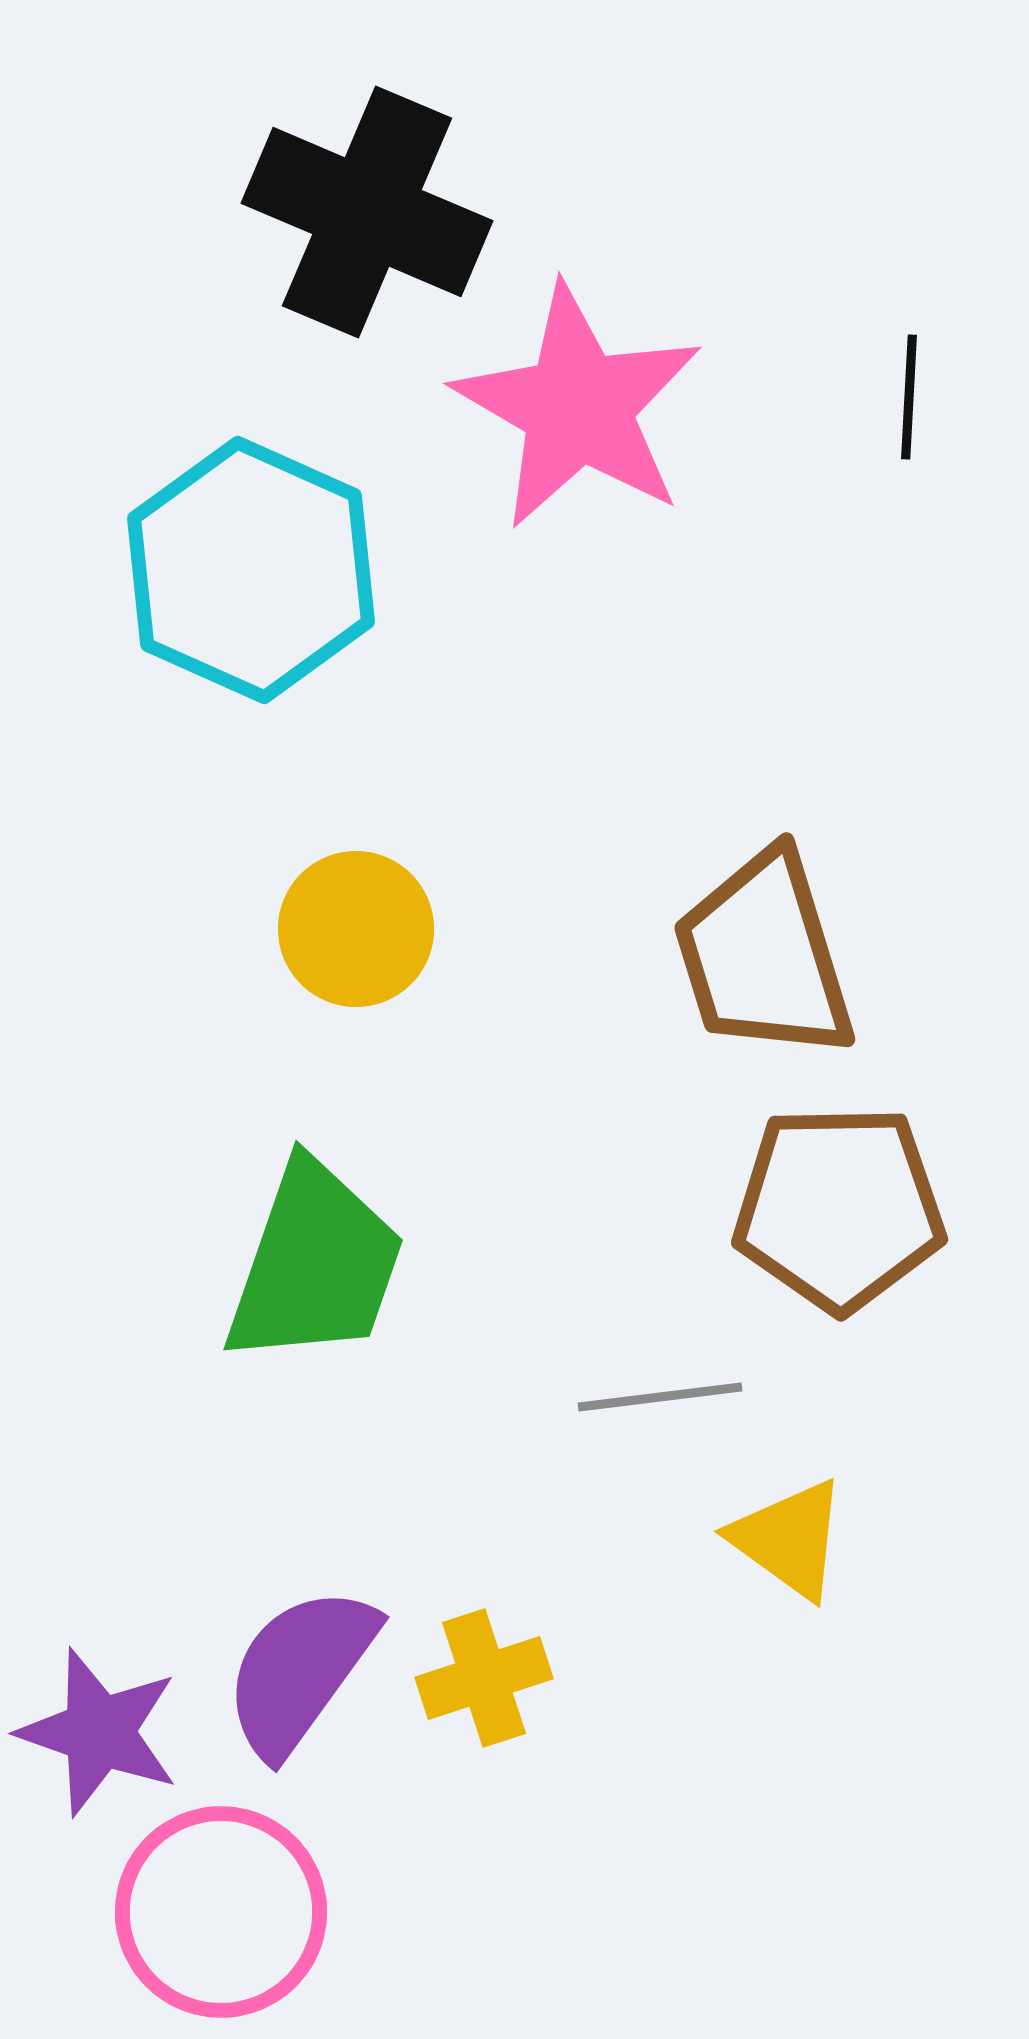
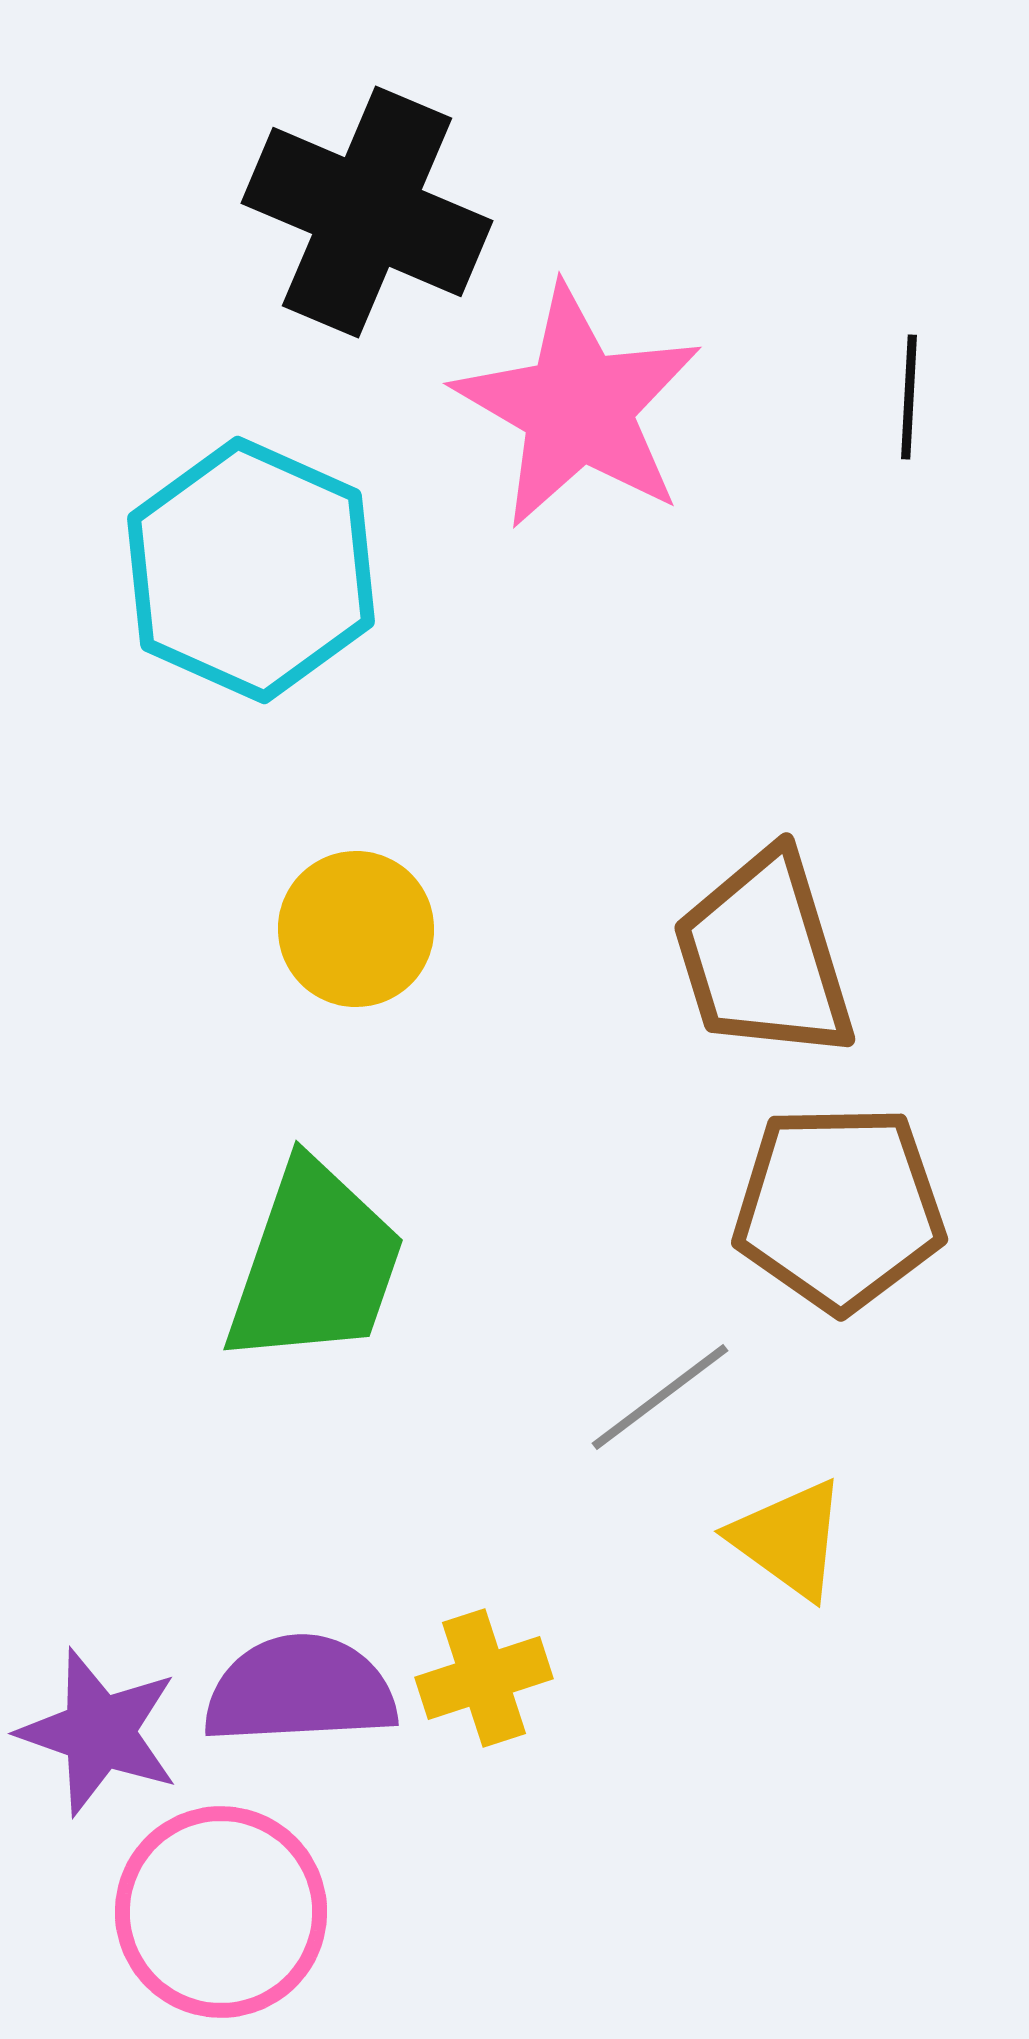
gray line: rotated 30 degrees counterclockwise
purple semicircle: moved 19 px down; rotated 51 degrees clockwise
